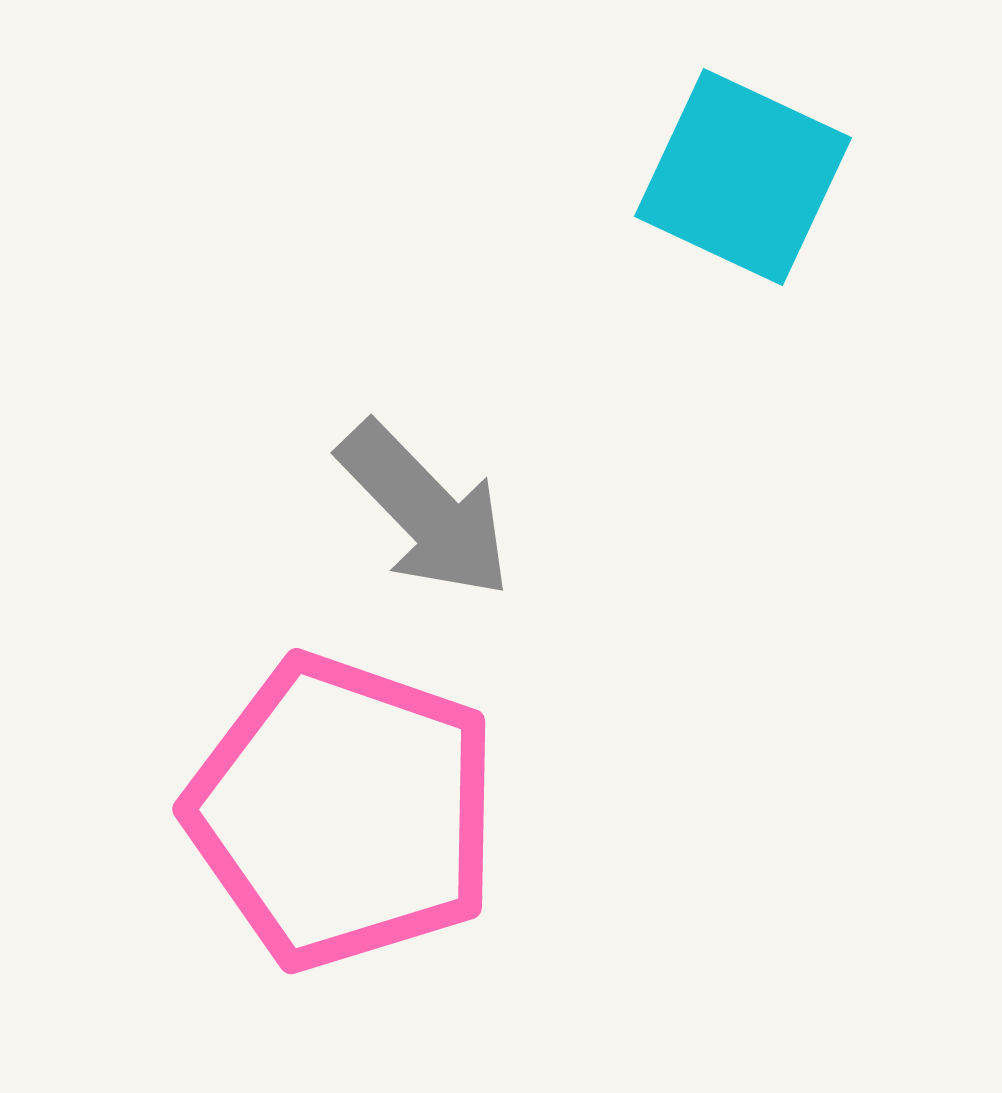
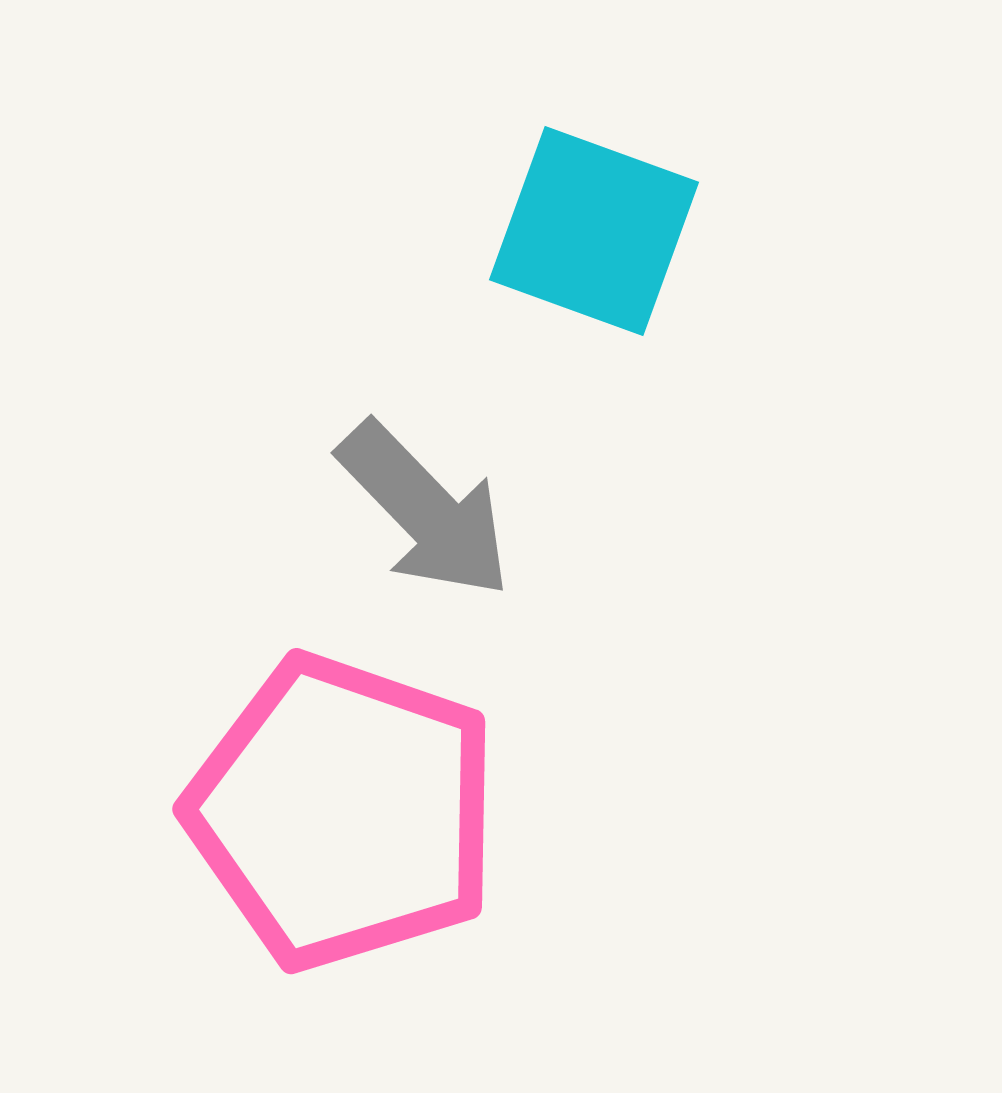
cyan square: moved 149 px left, 54 px down; rotated 5 degrees counterclockwise
